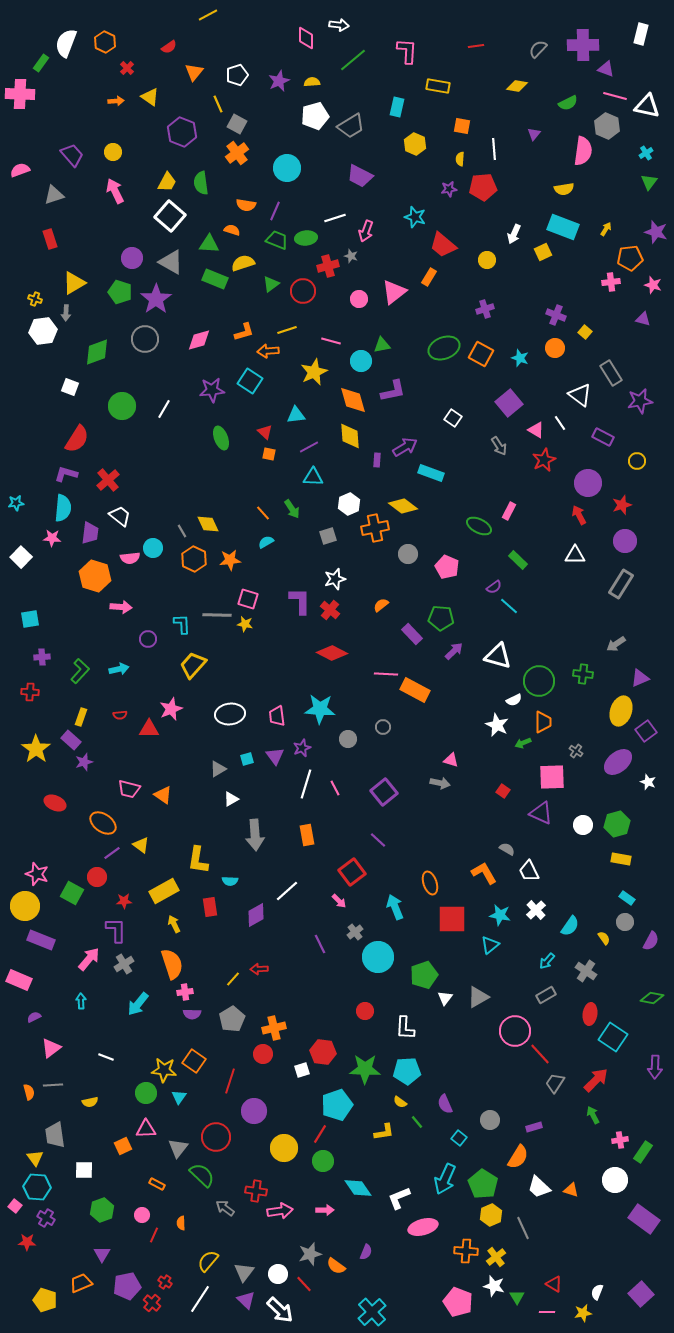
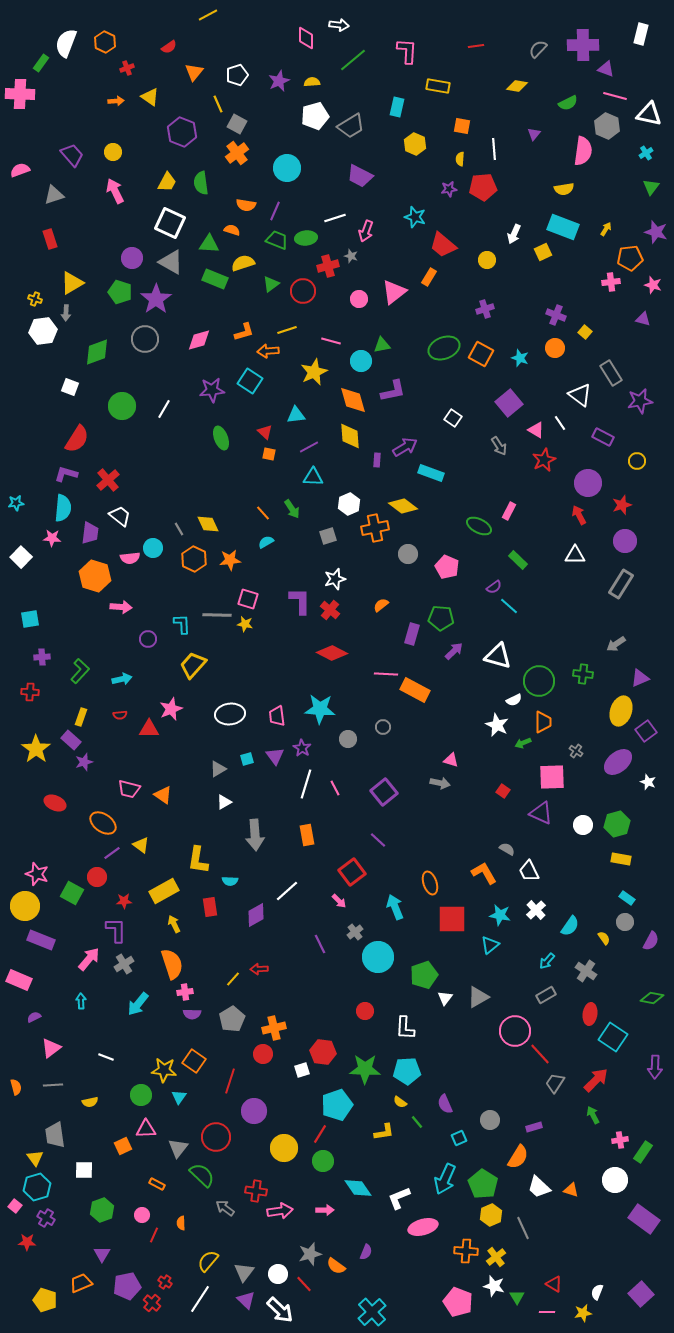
red cross at (127, 68): rotated 24 degrees clockwise
white triangle at (647, 106): moved 2 px right, 8 px down
green triangle at (649, 182): moved 2 px right, 5 px down
white square at (170, 216): moved 7 px down; rotated 16 degrees counterclockwise
yellow triangle at (74, 283): moved 2 px left
gray line at (182, 531): moved 3 px left, 2 px up
purple rectangle at (412, 634): rotated 60 degrees clockwise
cyan arrow at (119, 669): moved 3 px right, 10 px down
purple star at (302, 748): rotated 18 degrees counterclockwise
white triangle at (231, 799): moved 7 px left, 3 px down
orange semicircle at (29, 1092): moved 13 px left, 5 px up
green circle at (146, 1093): moved 5 px left, 2 px down
cyan square at (459, 1138): rotated 28 degrees clockwise
cyan hexagon at (37, 1187): rotated 20 degrees counterclockwise
